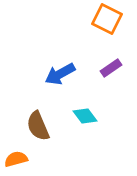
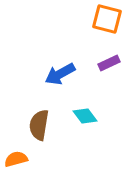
orange square: rotated 12 degrees counterclockwise
purple rectangle: moved 2 px left, 5 px up; rotated 10 degrees clockwise
brown semicircle: moved 1 px right, 1 px up; rotated 32 degrees clockwise
